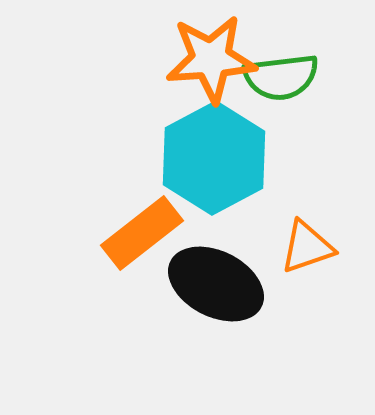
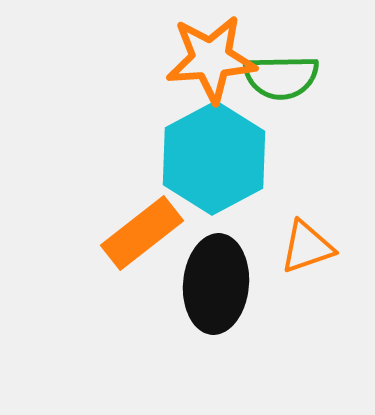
green semicircle: rotated 6 degrees clockwise
black ellipse: rotated 68 degrees clockwise
